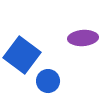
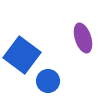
purple ellipse: rotated 76 degrees clockwise
